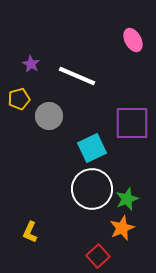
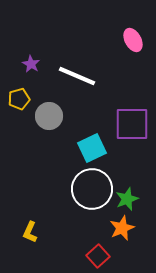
purple square: moved 1 px down
